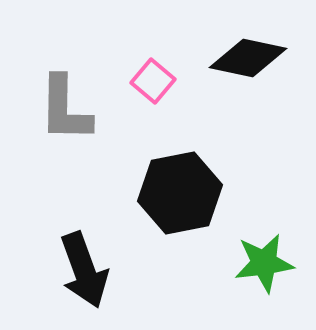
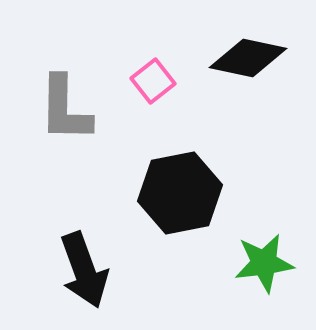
pink square: rotated 12 degrees clockwise
